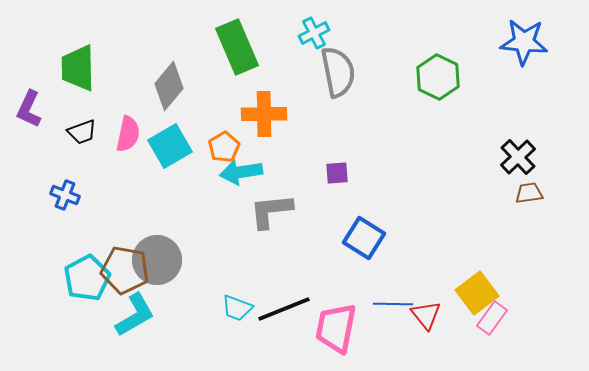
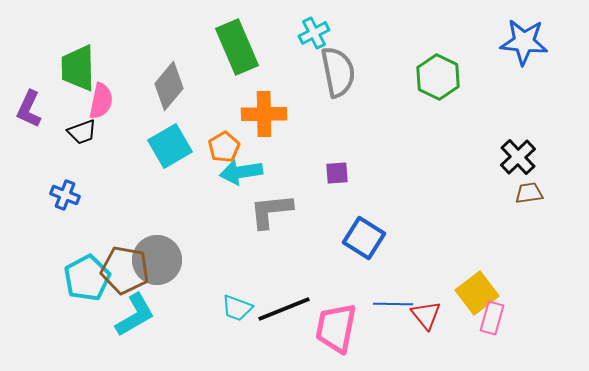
pink semicircle: moved 27 px left, 33 px up
pink rectangle: rotated 20 degrees counterclockwise
